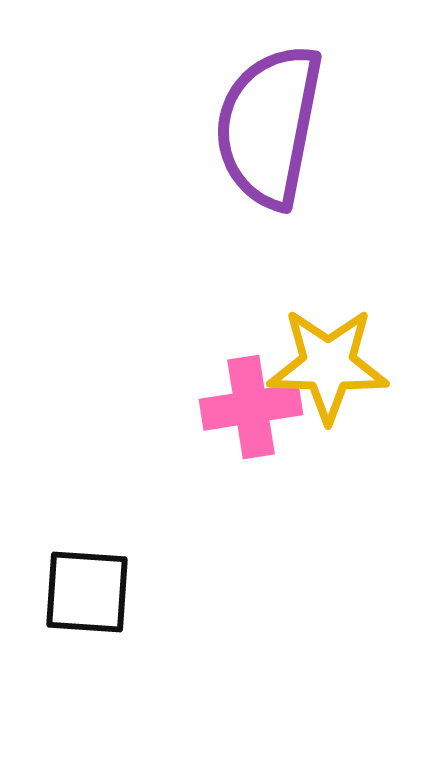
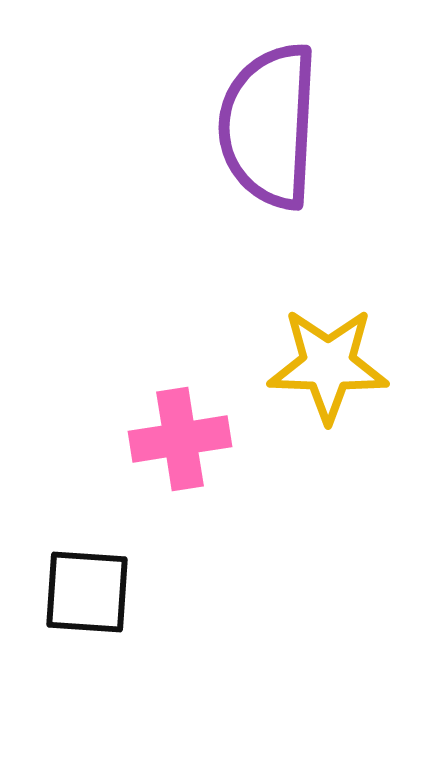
purple semicircle: rotated 8 degrees counterclockwise
pink cross: moved 71 px left, 32 px down
